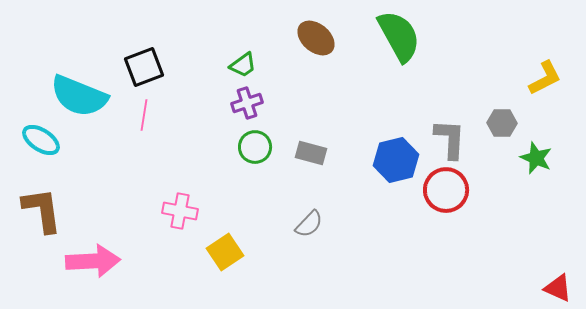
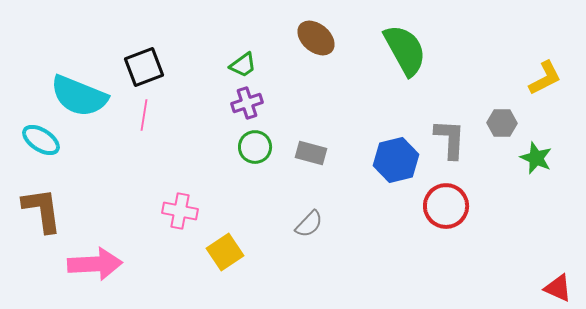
green semicircle: moved 6 px right, 14 px down
red circle: moved 16 px down
pink arrow: moved 2 px right, 3 px down
